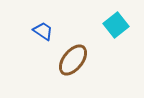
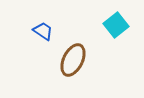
brown ellipse: rotated 12 degrees counterclockwise
